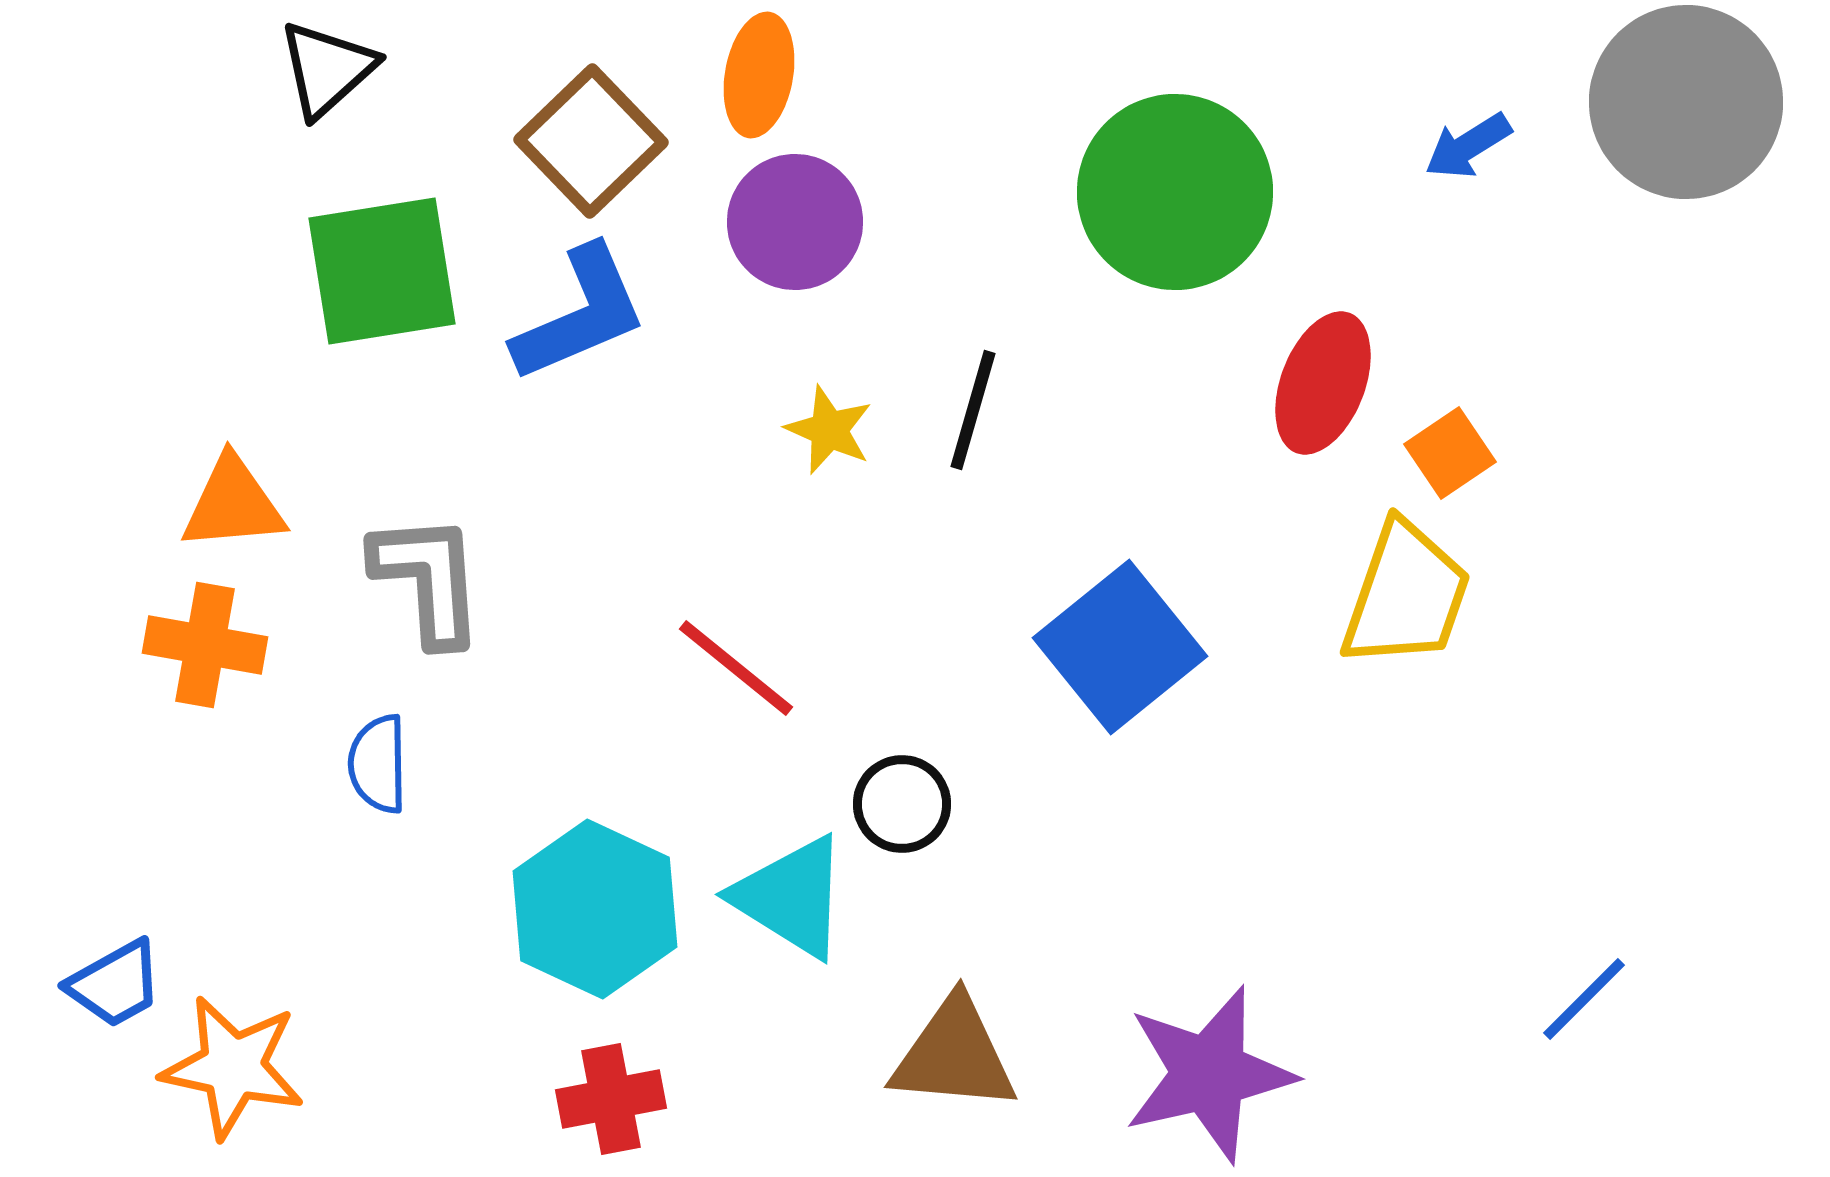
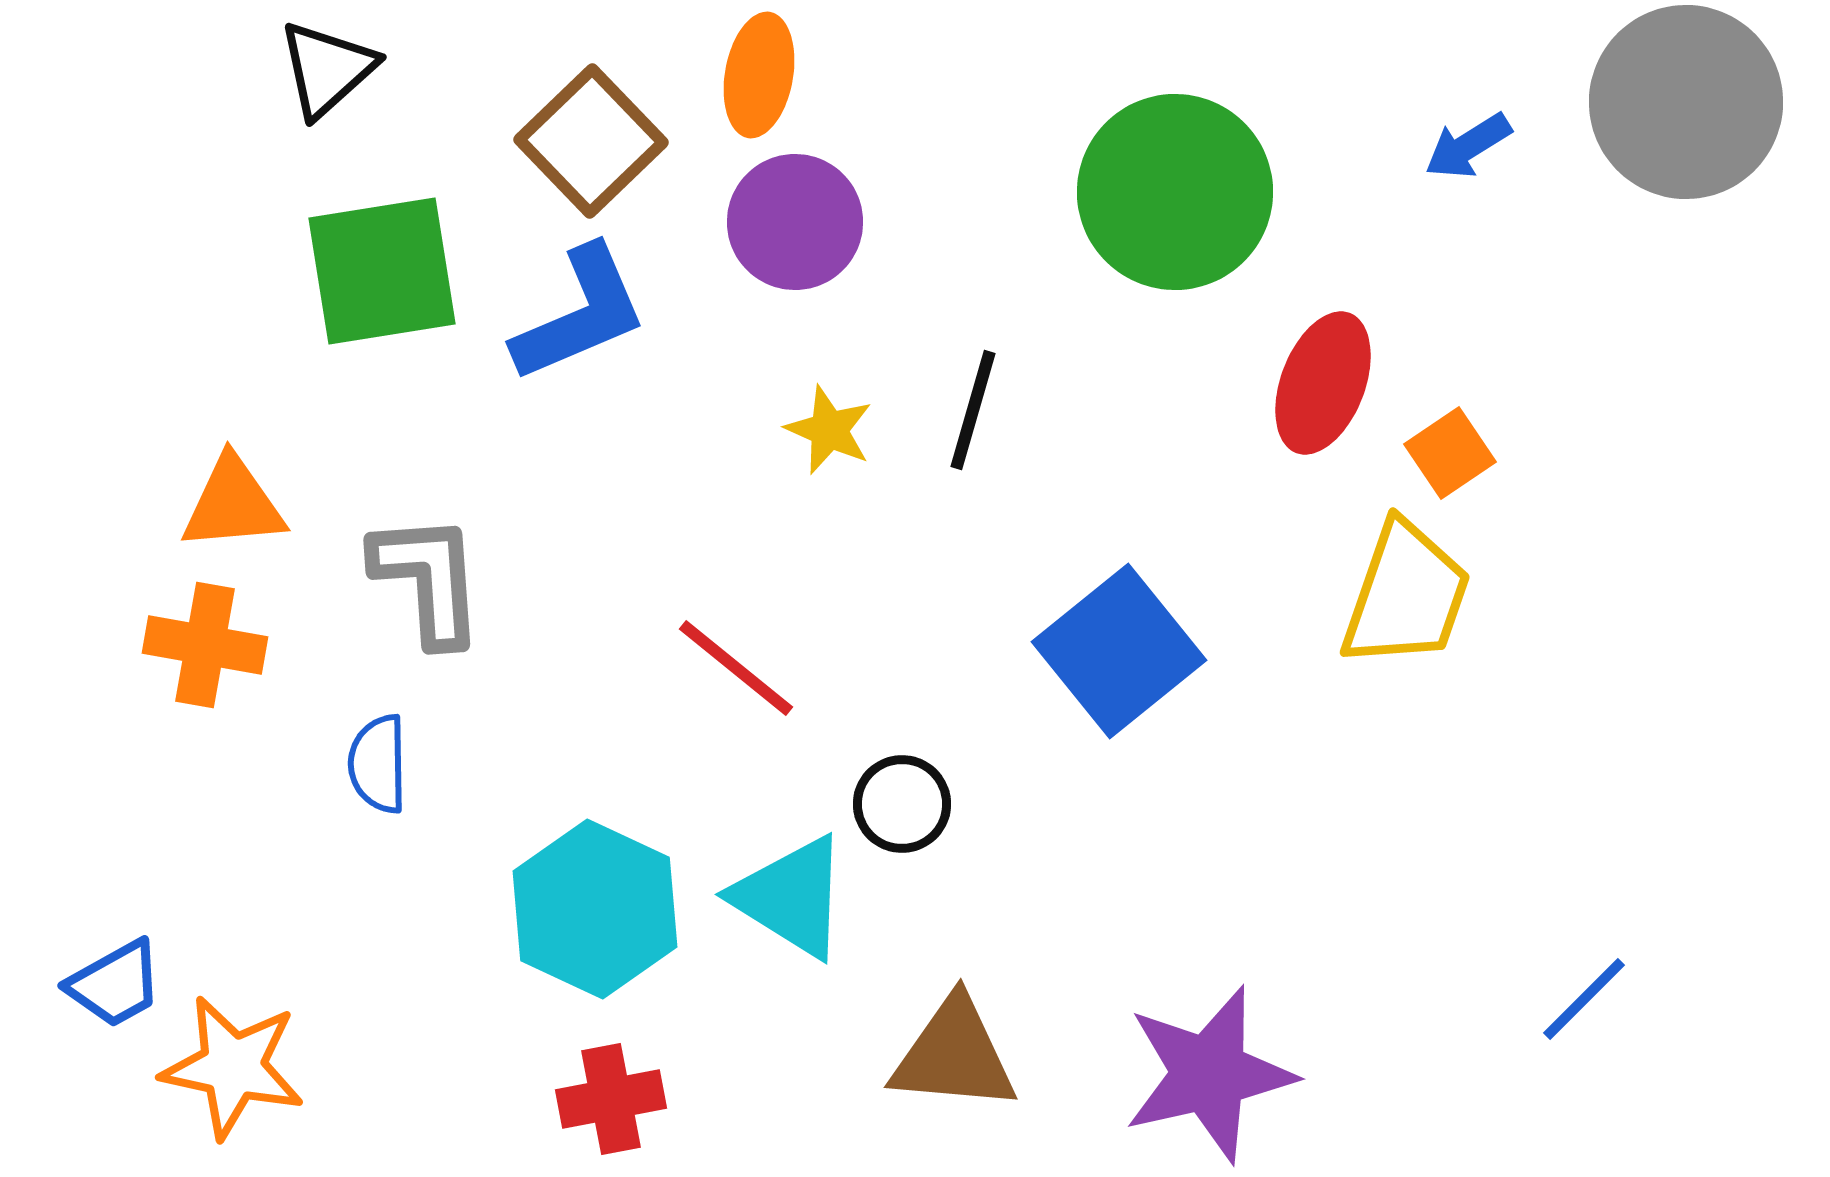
blue square: moved 1 px left, 4 px down
